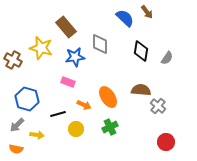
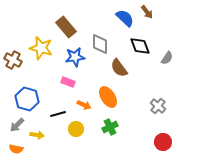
black diamond: moved 1 px left, 5 px up; rotated 30 degrees counterclockwise
brown semicircle: moved 22 px left, 22 px up; rotated 132 degrees counterclockwise
red circle: moved 3 px left
